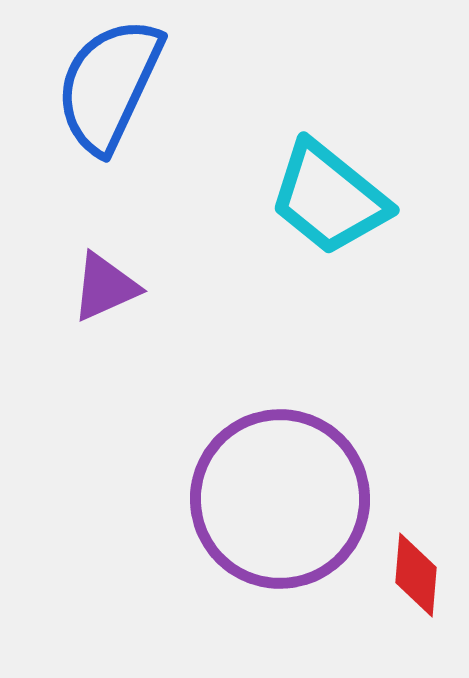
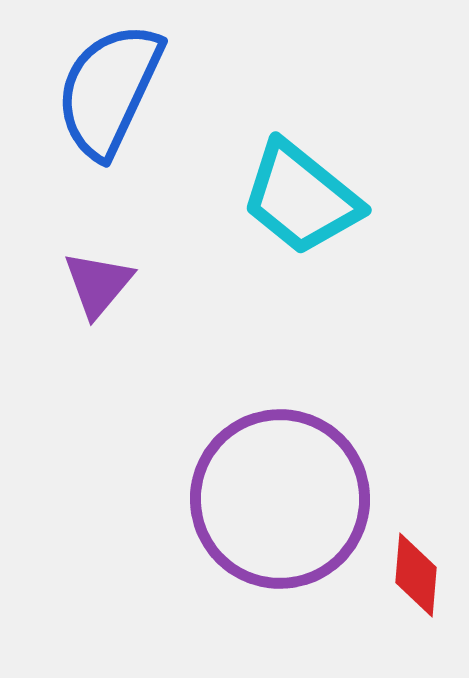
blue semicircle: moved 5 px down
cyan trapezoid: moved 28 px left
purple triangle: moved 7 px left, 3 px up; rotated 26 degrees counterclockwise
